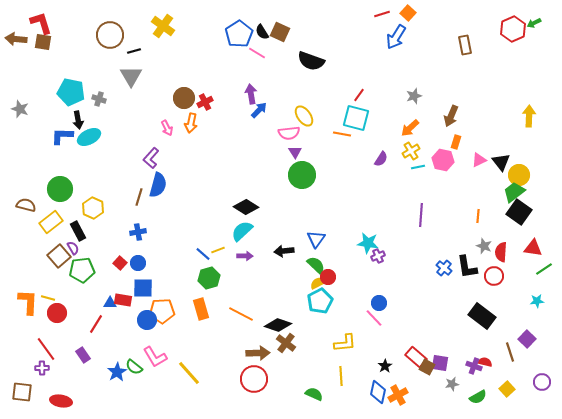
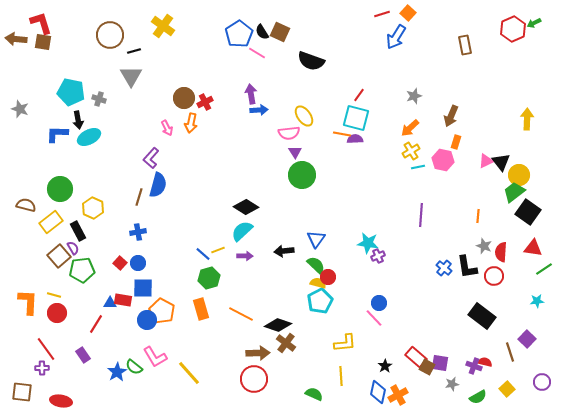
blue arrow at (259, 110): rotated 42 degrees clockwise
yellow arrow at (529, 116): moved 2 px left, 3 px down
blue L-shape at (62, 136): moved 5 px left, 2 px up
purple semicircle at (381, 159): moved 26 px left, 20 px up; rotated 126 degrees counterclockwise
pink triangle at (479, 160): moved 7 px right, 1 px down
black square at (519, 212): moved 9 px right
yellow semicircle at (318, 283): rotated 42 degrees clockwise
yellow line at (48, 298): moved 6 px right, 3 px up
orange pentagon at (162, 311): rotated 30 degrees clockwise
